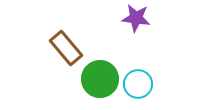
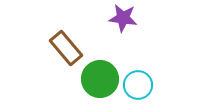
purple star: moved 13 px left
cyan circle: moved 1 px down
